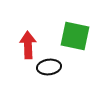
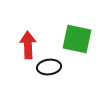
green square: moved 2 px right, 3 px down
